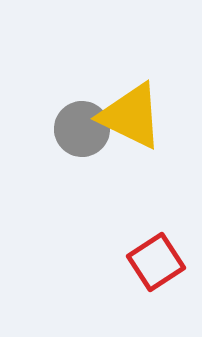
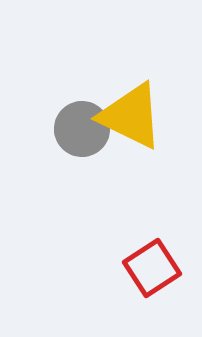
red square: moved 4 px left, 6 px down
